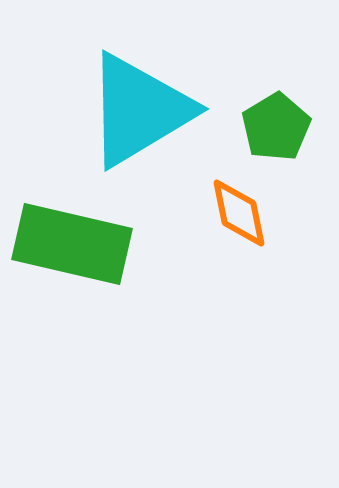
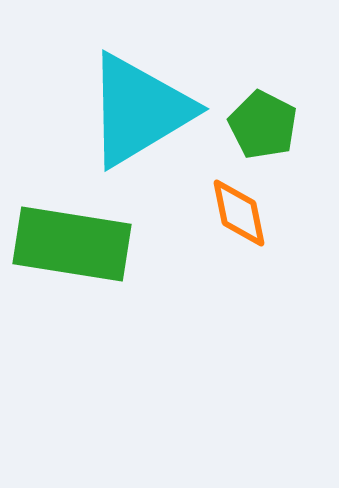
green pentagon: moved 13 px left, 2 px up; rotated 14 degrees counterclockwise
green rectangle: rotated 4 degrees counterclockwise
